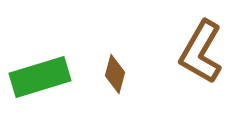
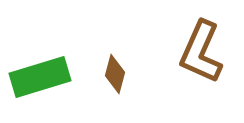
brown L-shape: rotated 6 degrees counterclockwise
